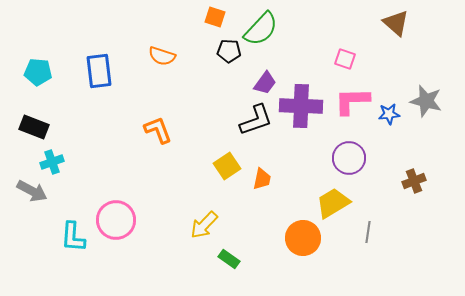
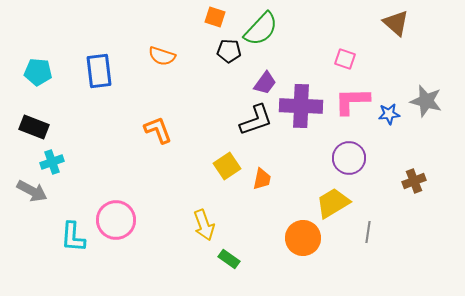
yellow arrow: rotated 64 degrees counterclockwise
